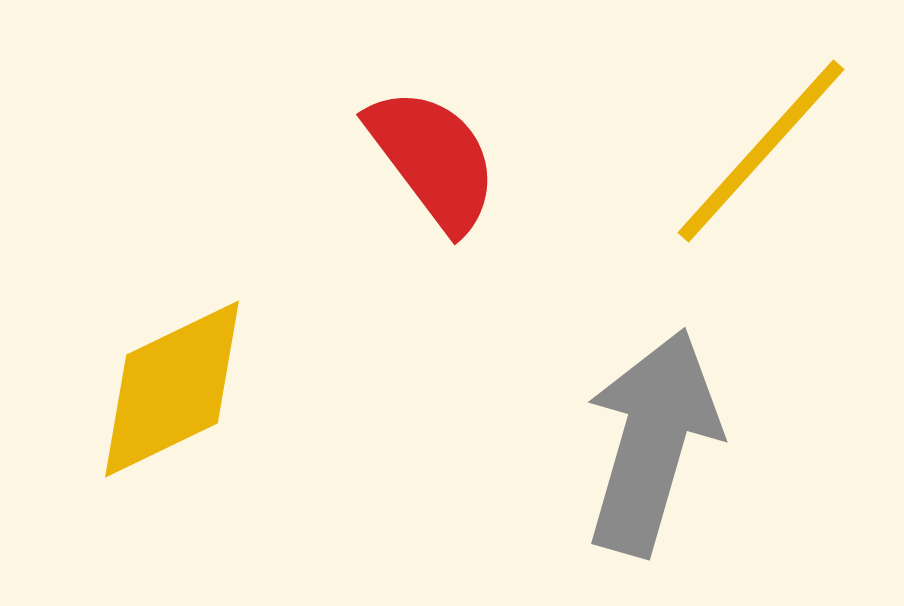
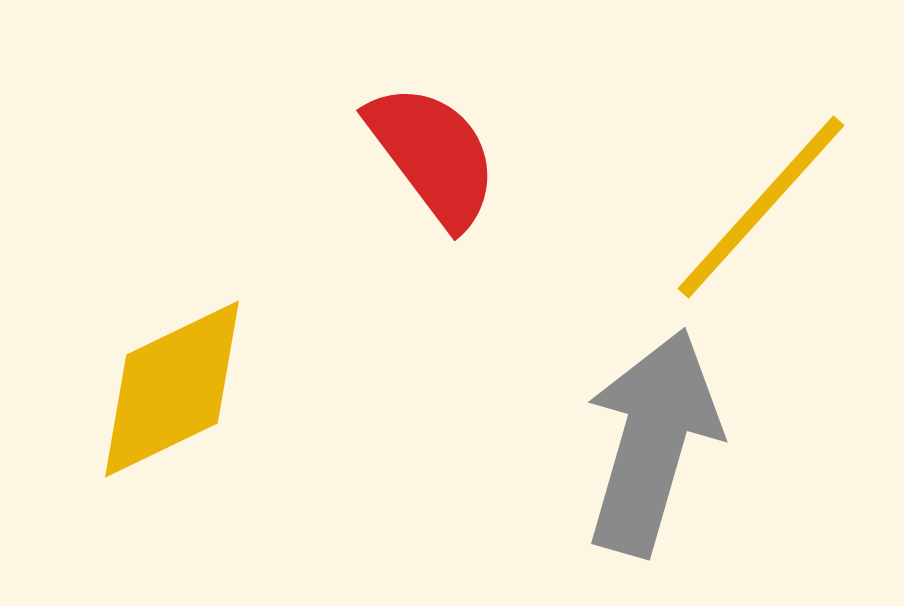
yellow line: moved 56 px down
red semicircle: moved 4 px up
